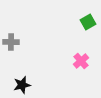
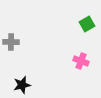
green square: moved 1 px left, 2 px down
pink cross: rotated 28 degrees counterclockwise
